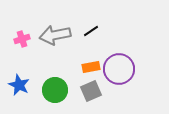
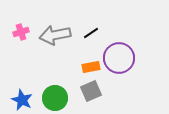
black line: moved 2 px down
pink cross: moved 1 px left, 7 px up
purple circle: moved 11 px up
blue star: moved 3 px right, 15 px down
green circle: moved 8 px down
